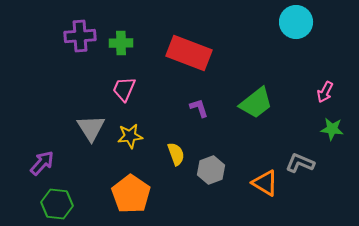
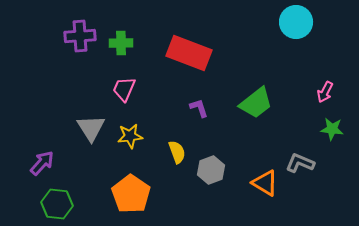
yellow semicircle: moved 1 px right, 2 px up
